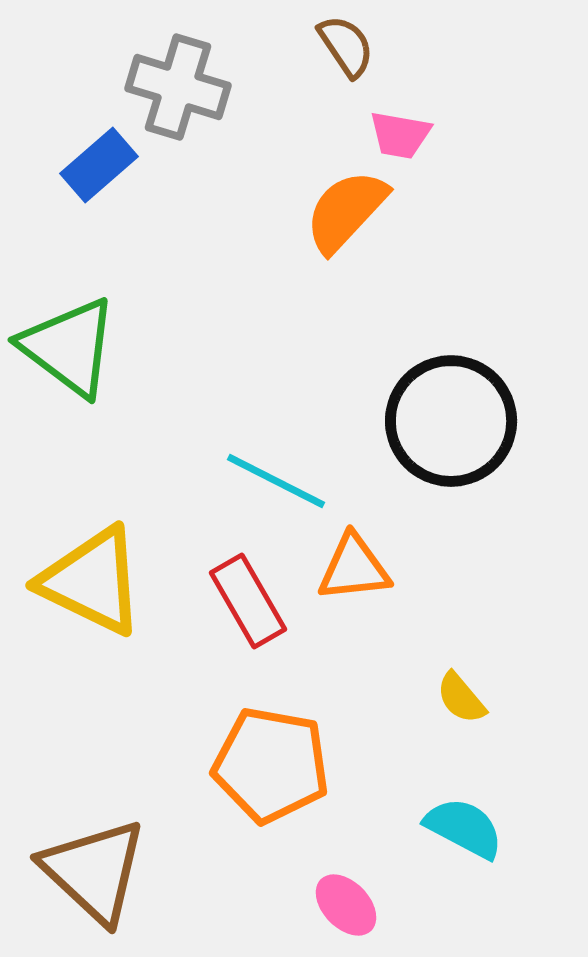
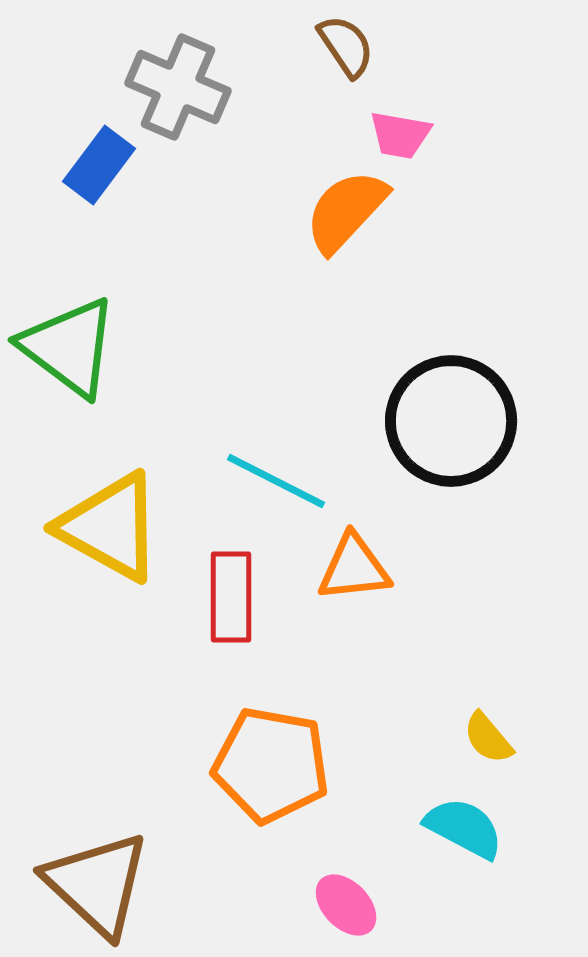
gray cross: rotated 6 degrees clockwise
blue rectangle: rotated 12 degrees counterclockwise
yellow triangle: moved 18 px right, 54 px up; rotated 3 degrees clockwise
red rectangle: moved 17 px left, 4 px up; rotated 30 degrees clockwise
yellow semicircle: moved 27 px right, 40 px down
brown triangle: moved 3 px right, 13 px down
